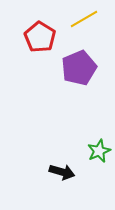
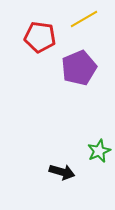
red pentagon: rotated 24 degrees counterclockwise
